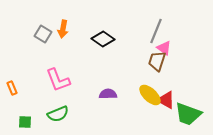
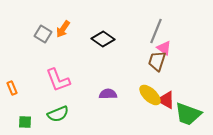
orange arrow: rotated 24 degrees clockwise
